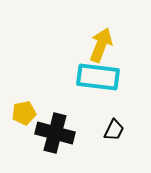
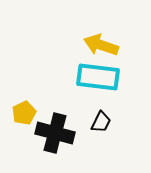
yellow arrow: rotated 92 degrees counterclockwise
yellow pentagon: rotated 15 degrees counterclockwise
black trapezoid: moved 13 px left, 8 px up
